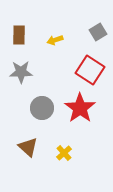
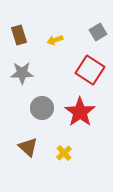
brown rectangle: rotated 18 degrees counterclockwise
gray star: moved 1 px right, 1 px down
red star: moved 4 px down
